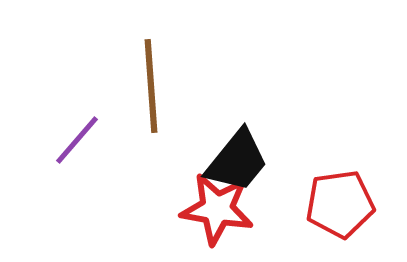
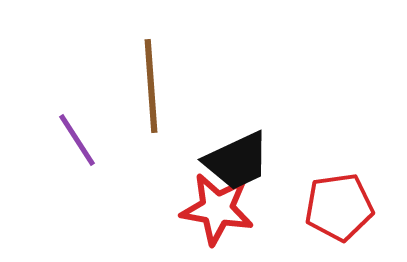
purple line: rotated 74 degrees counterclockwise
black trapezoid: rotated 26 degrees clockwise
red pentagon: moved 1 px left, 3 px down
